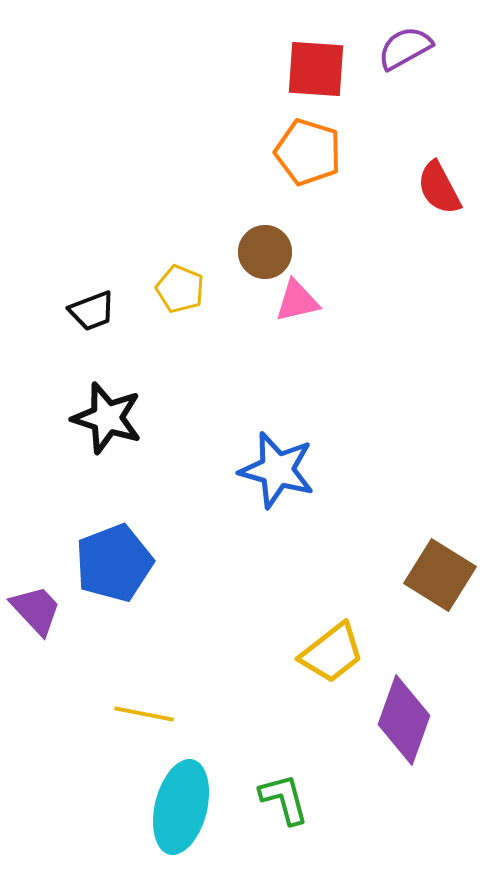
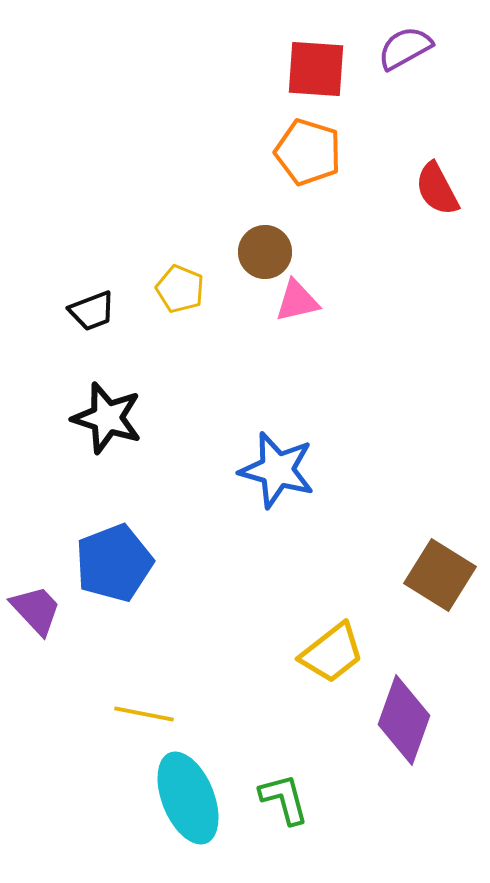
red semicircle: moved 2 px left, 1 px down
cyan ellipse: moved 7 px right, 9 px up; rotated 36 degrees counterclockwise
